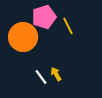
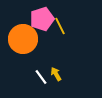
pink pentagon: moved 2 px left, 2 px down
yellow line: moved 8 px left
orange circle: moved 2 px down
